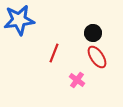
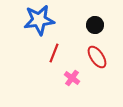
blue star: moved 20 px right
black circle: moved 2 px right, 8 px up
pink cross: moved 5 px left, 2 px up
